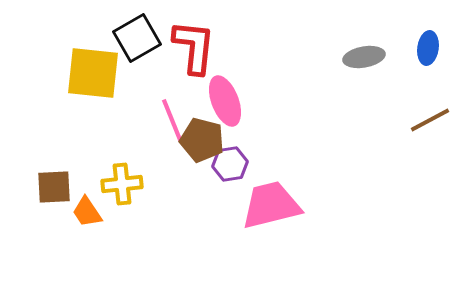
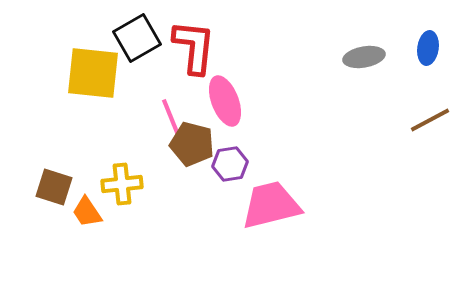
brown pentagon: moved 10 px left, 4 px down
brown square: rotated 21 degrees clockwise
